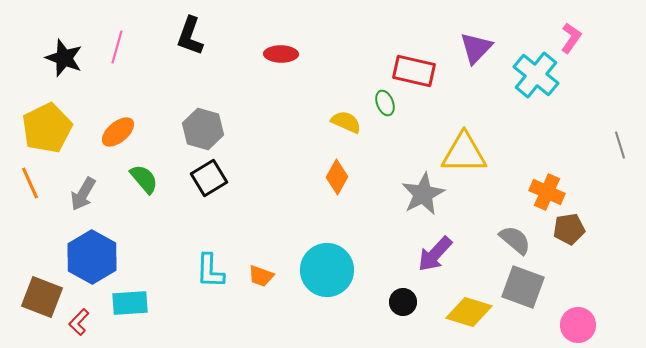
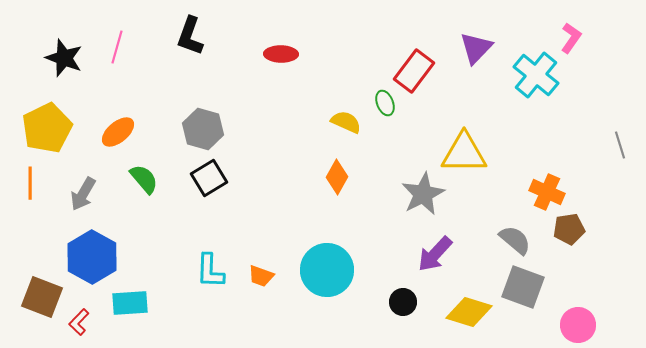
red rectangle: rotated 66 degrees counterclockwise
orange line: rotated 24 degrees clockwise
